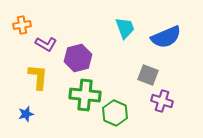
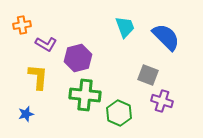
cyan trapezoid: moved 1 px up
blue semicircle: rotated 112 degrees counterclockwise
green hexagon: moved 4 px right
